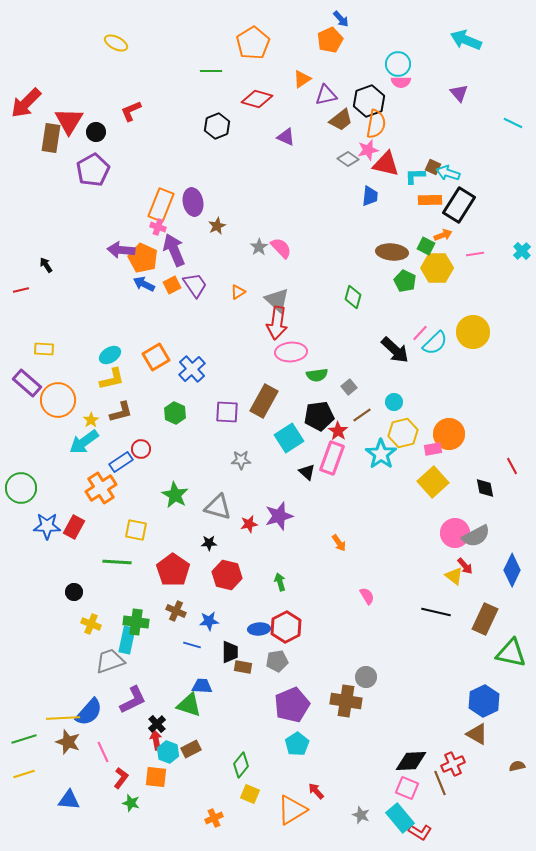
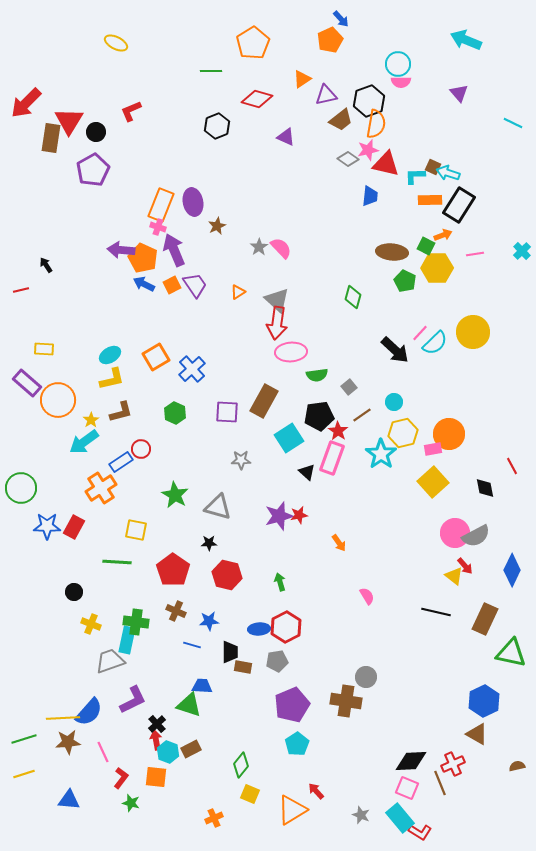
red star at (249, 524): moved 50 px right, 9 px up
brown star at (68, 742): rotated 25 degrees counterclockwise
